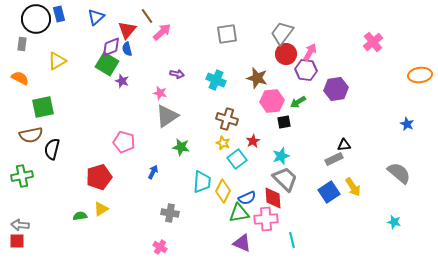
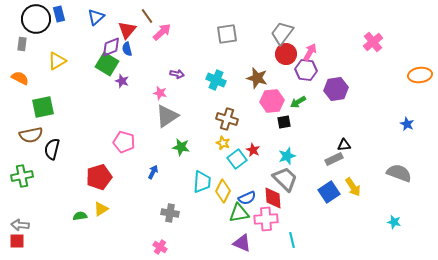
red star at (253, 141): moved 9 px down; rotated 16 degrees counterclockwise
cyan star at (281, 156): moved 6 px right
gray semicircle at (399, 173): rotated 20 degrees counterclockwise
